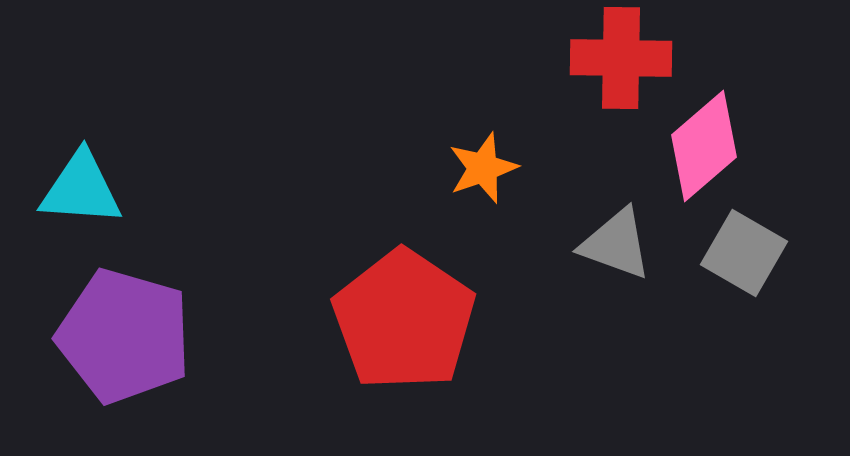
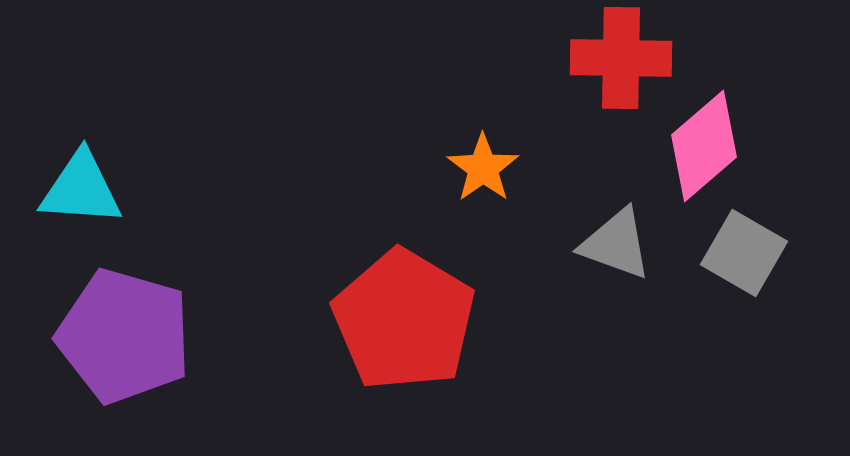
orange star: rotated 16 degrees counterclockwise
red pentagon: rotated 3 degrees counterclockwise
